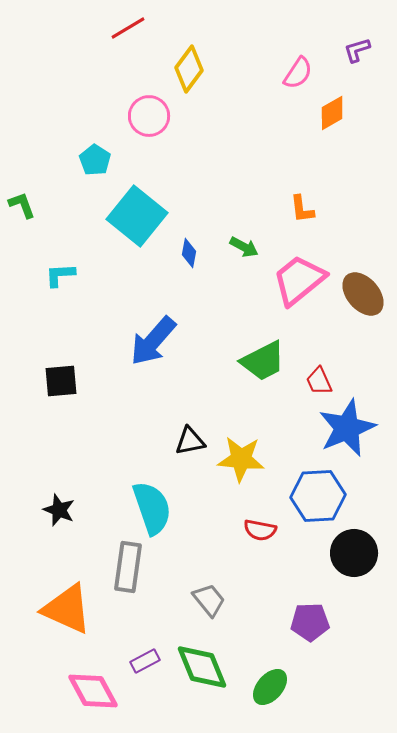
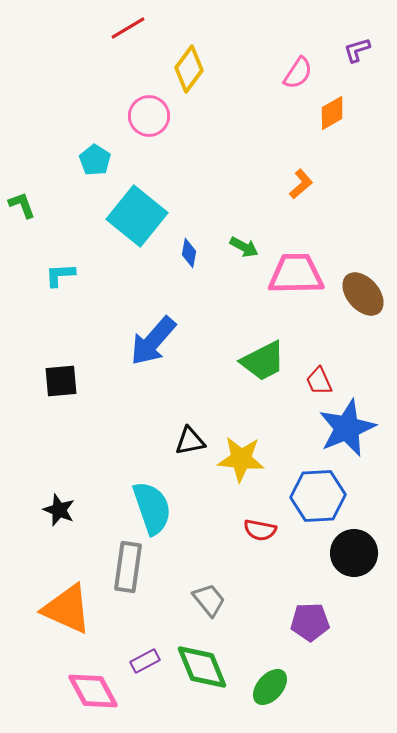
orange L-shape: moved 1 px left, 25 px up; rotated 124 degrees counterclockwise
pink trapezoid: moved 3 px left, 6 px up; rotated 38 degrees clockwise
